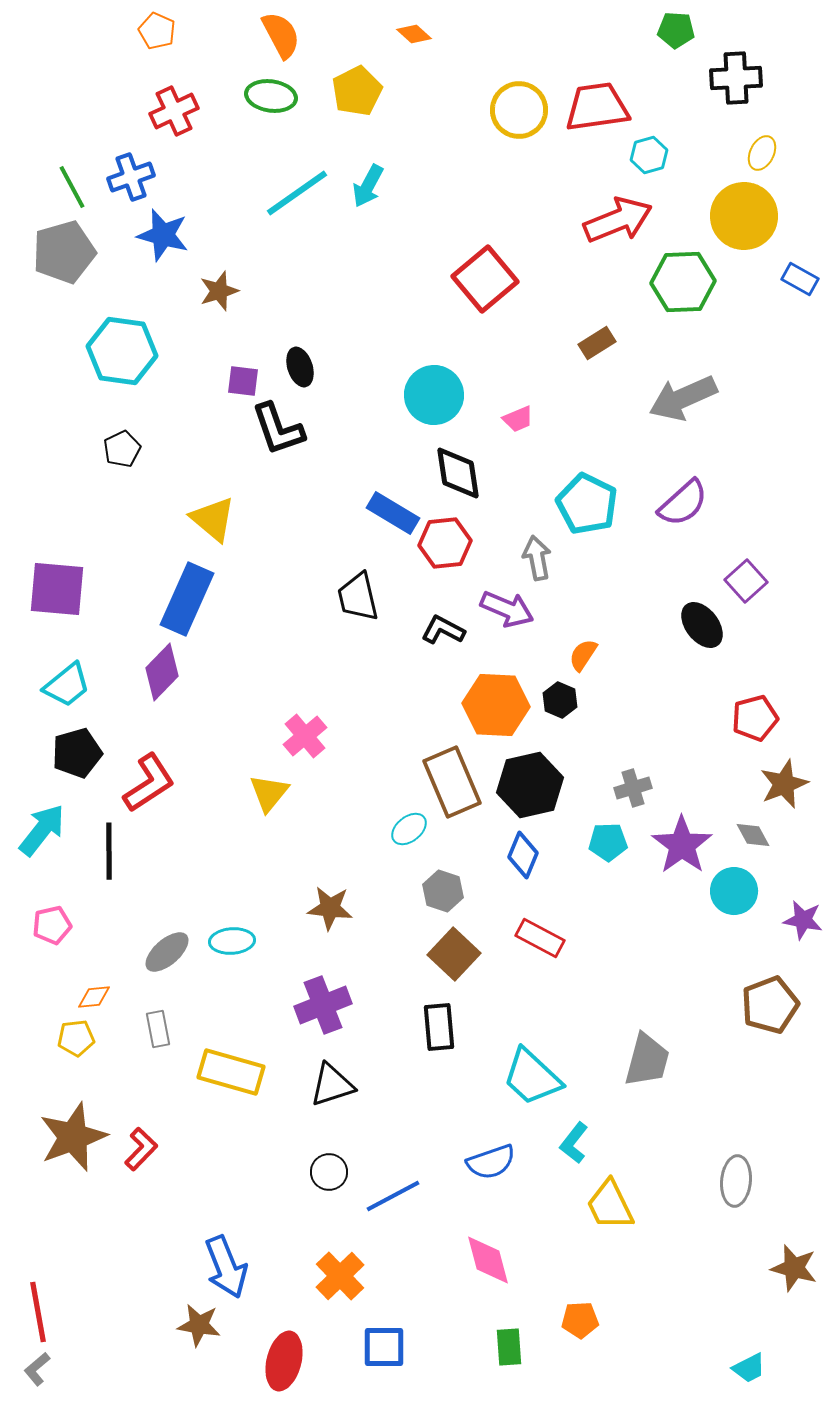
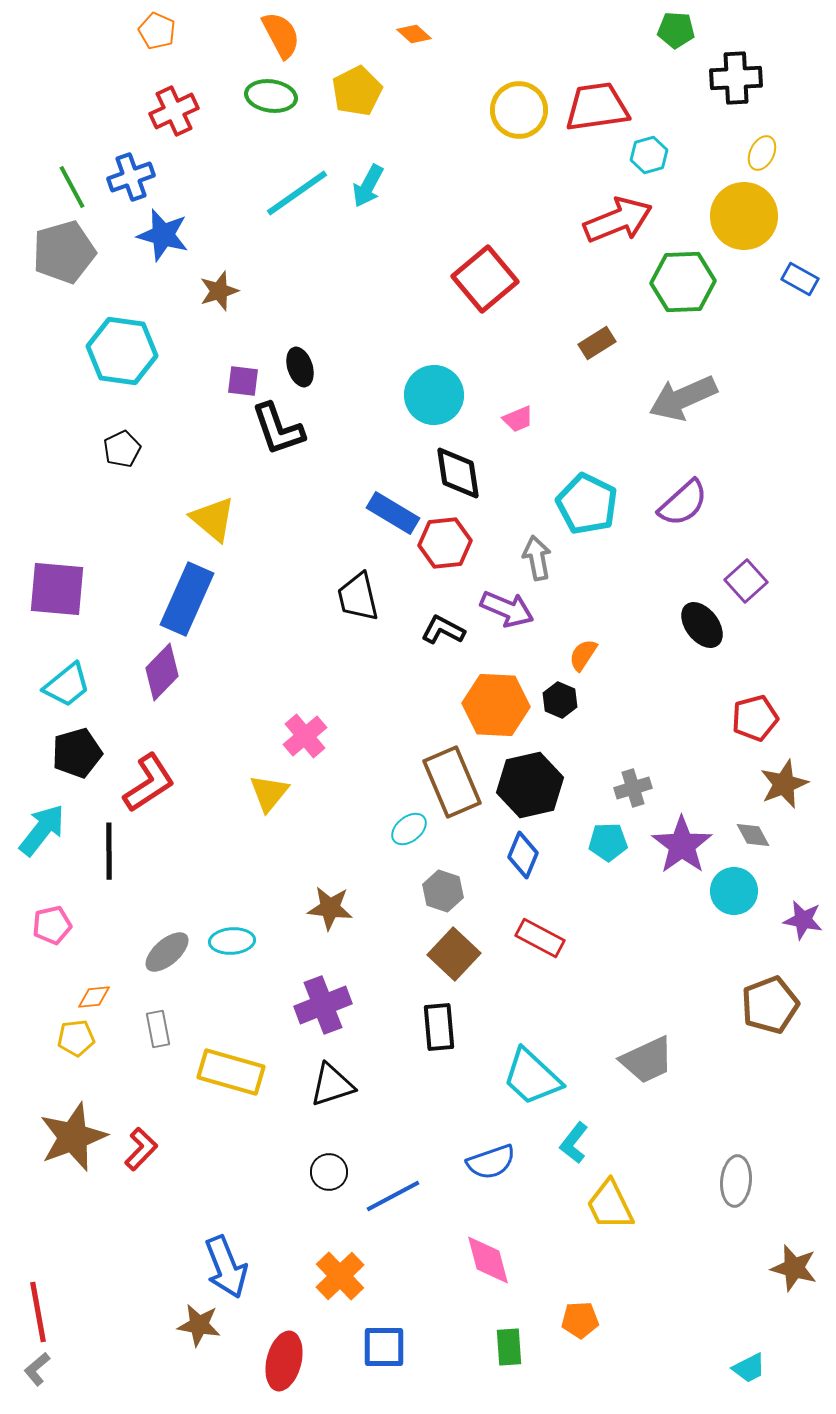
gray trapezoid at (647, 1060): rotated 50 degrees clockwise
